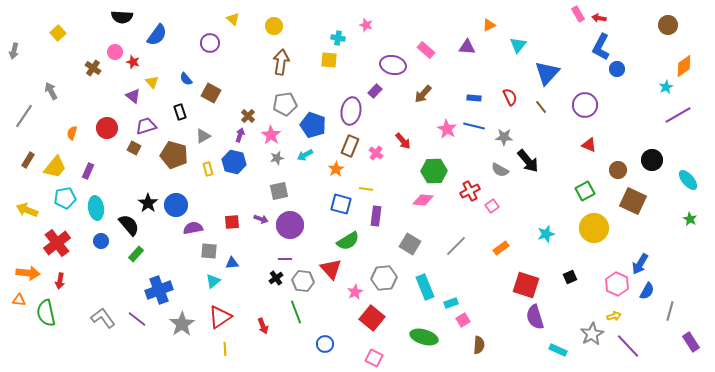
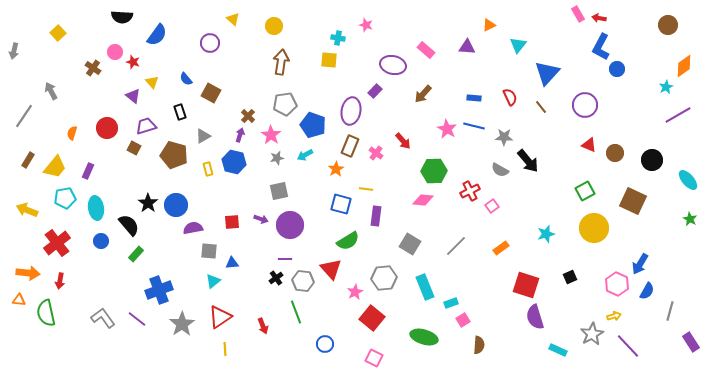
brown circle at (618, 170): moved 3 px left, 17 px up
